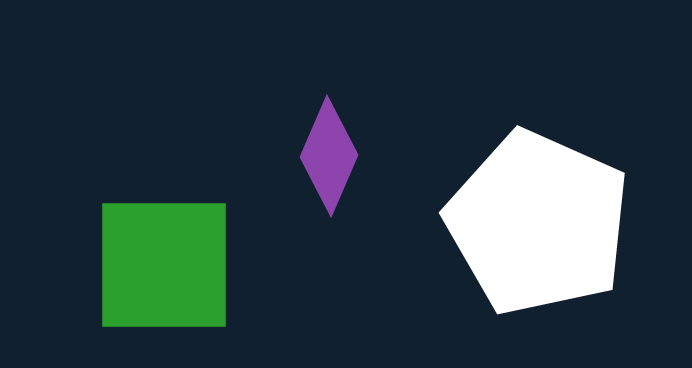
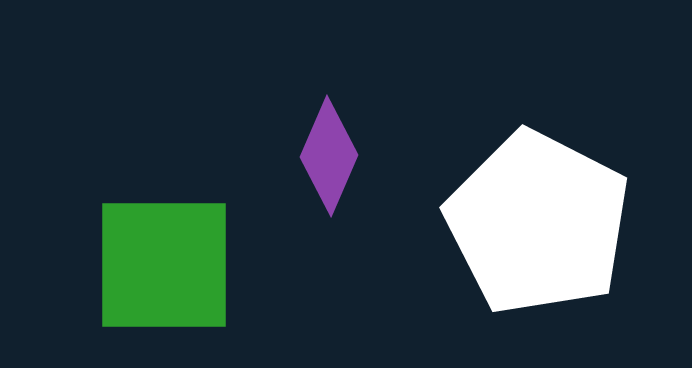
white pentagon: rotated 3 degrees clockwise
